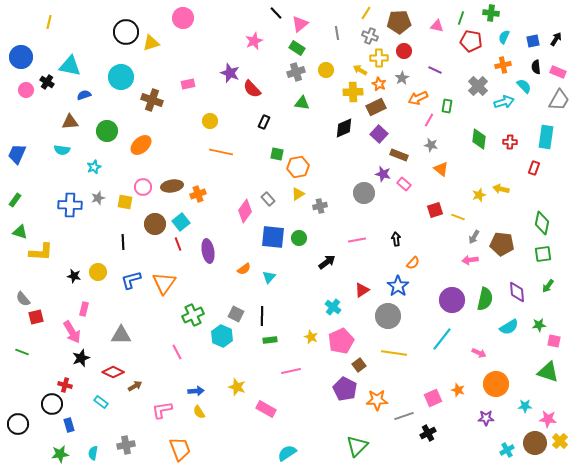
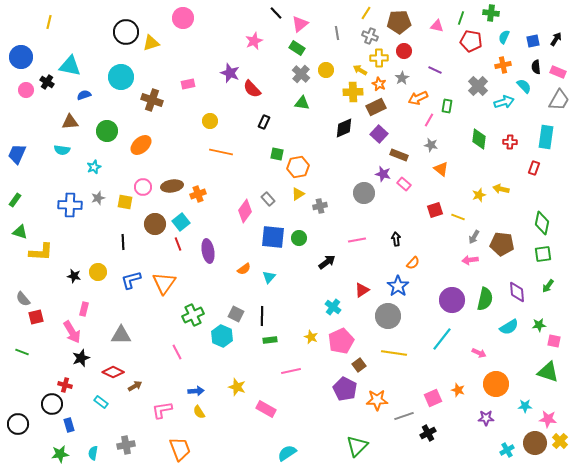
gray cross at (296, 72): moved 5 px right, 2 px down; rotated 30 degrees counterclockwise
